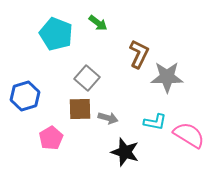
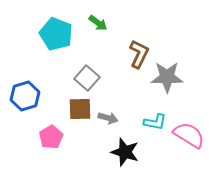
pink pentagon: moved 1 px up
